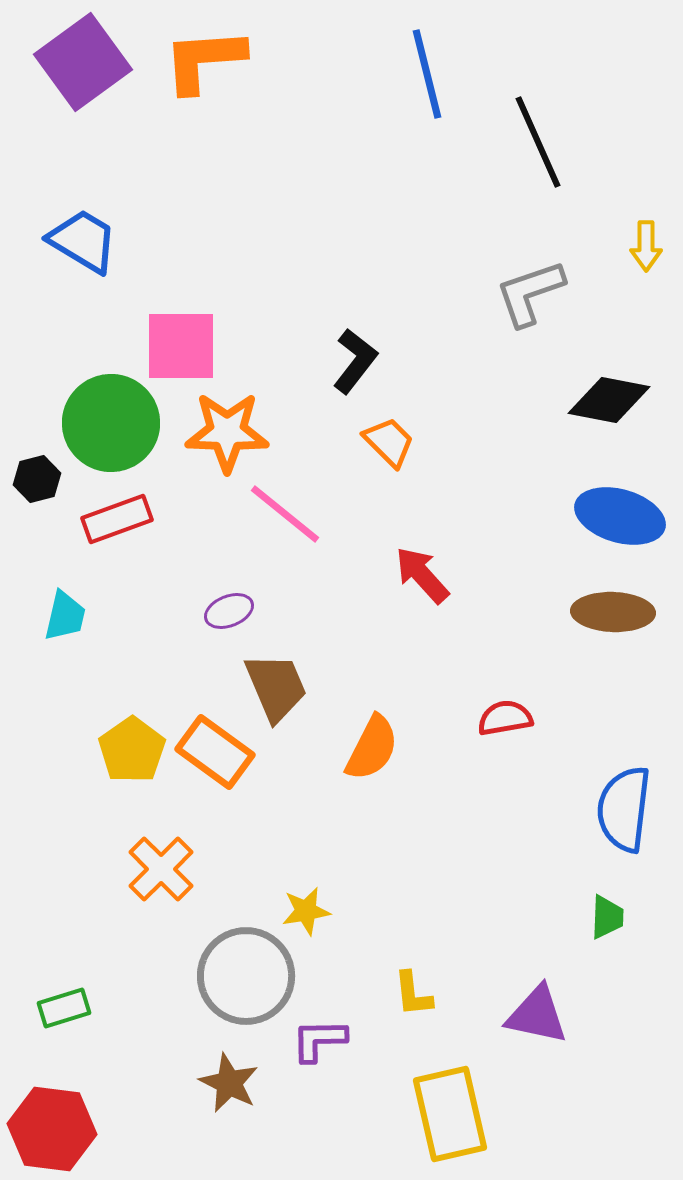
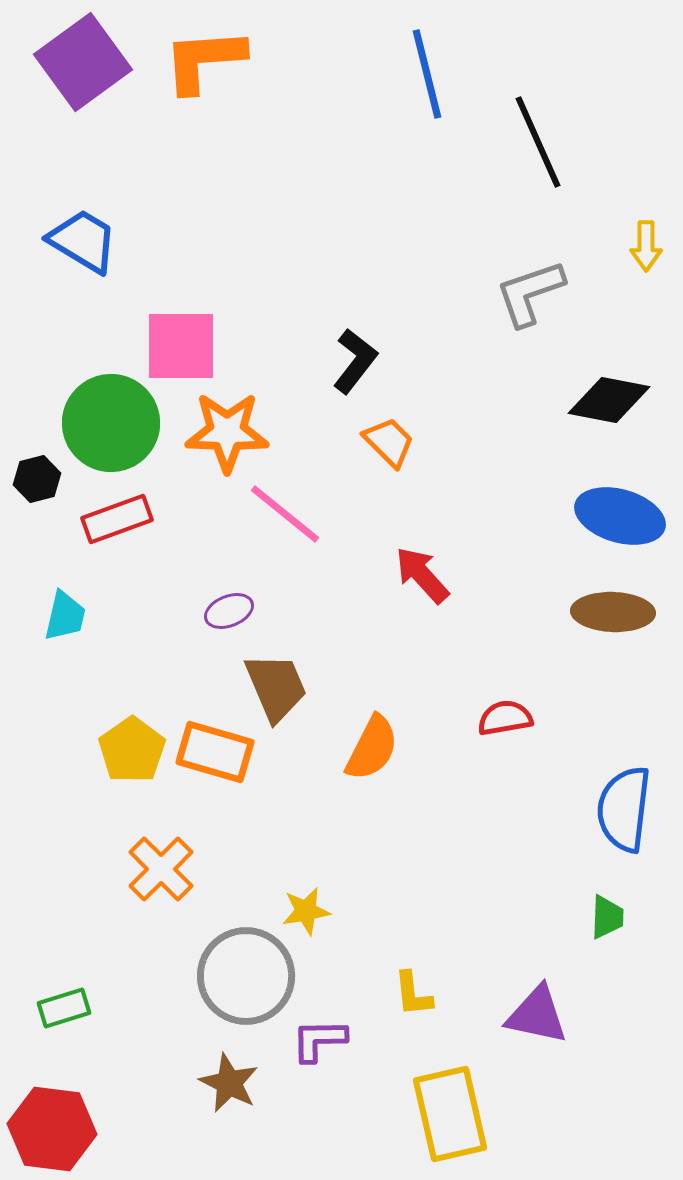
orange rectangle: rotated 20 degrees counterclockwise
